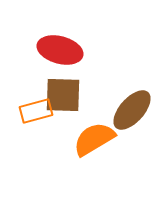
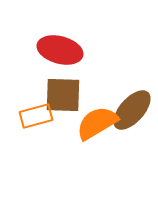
orange rectangle: moved 5 px down
orange semicircle: moved 3 px right, 16 px up
